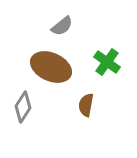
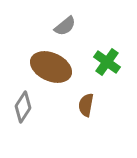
gray semicircle: moved 3 px right
